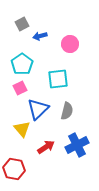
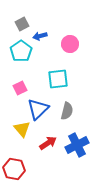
cyan pentagon: moved 1 px left, 13 px up
red arrow: moved 2 px right, 4 px up
